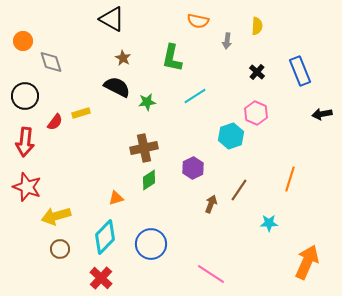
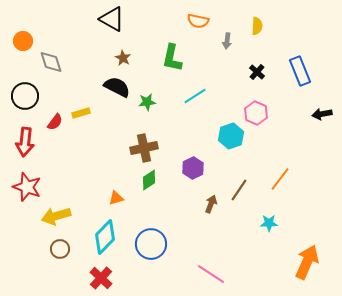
orange line: moved 10 px left; rotated 20 degrees clockwise
